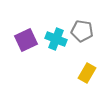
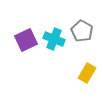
gray pentagon: rotated 20 degrees clockwise
cyan cross: moved 2 px left
